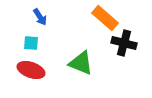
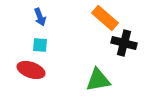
blue arrow: rotated 12 degrees clockwise
cyan square: moved 9 px right, 2 px down
green triangle: moved 17 px right, 17 px down; rotated 32 degrees counterclockwise
